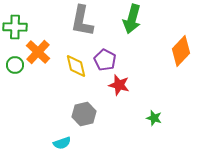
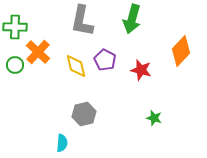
red star: moved 22 px right, 15 px up
cyan semicircle: rotated 66 degrees counterclockwise
